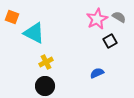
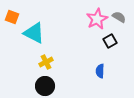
blue semicircle: moved 3 px right, 2 px up; rotated 64 degrees counterclockwise
